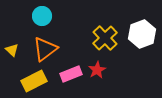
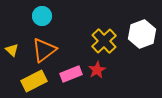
yellow cross: moved 1 px left, 3 px down
orange triangle: moved 1 px left, 1 px down
